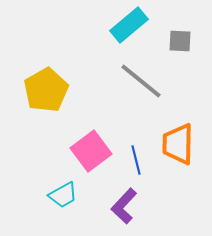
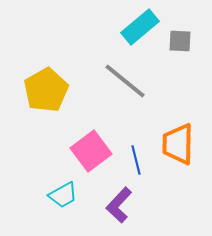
cyan rectangle: moved 11 px right, 2 px down
gray line: moved 16 px left
purple L-shape: moved 5 px left, 1 px up
